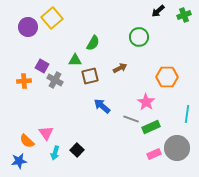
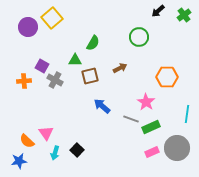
green cross: rotated 16 degrees counterclockwise
pink rectangle: moved 2 px left, 2 px up
